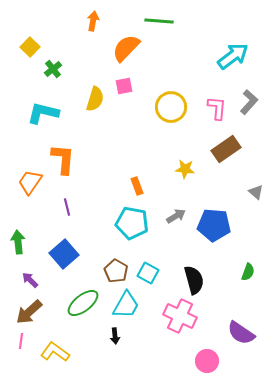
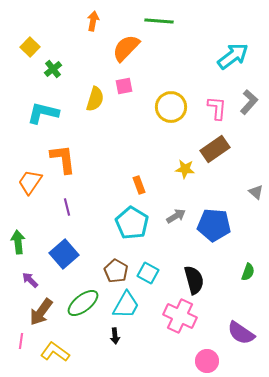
brown rectangle: moved 11 px left
orange L-shape: rotated 12 degrees counterclockwise
orange rectangle: moved 2 px right, 1 px up
cyan pentagon: rotated 20 degrees clockwise
brown arrow: moved 12 px right; rotated 12 degrees counterclockwise
